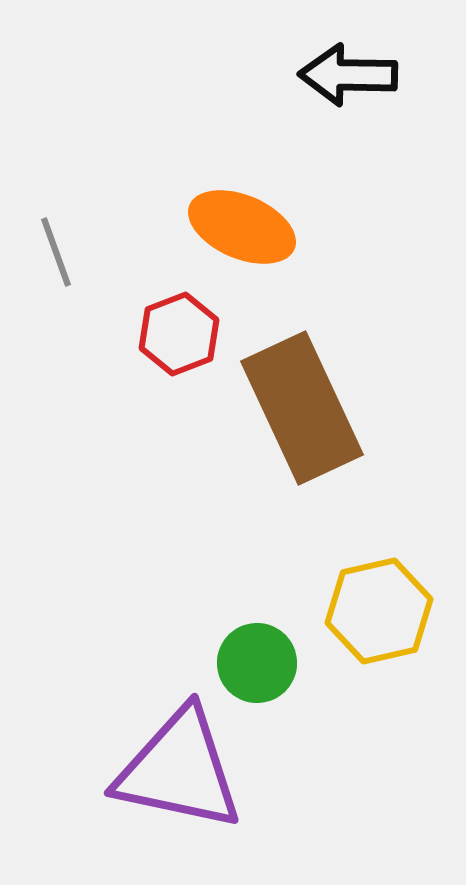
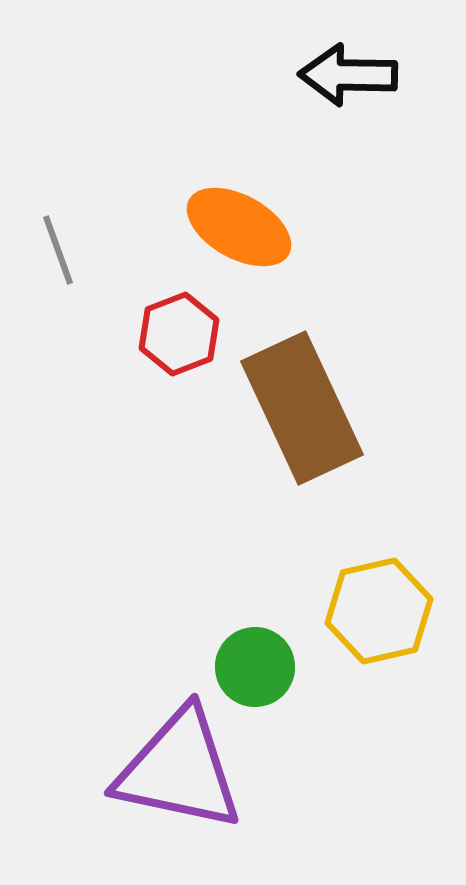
orange ellipse: moved 3 px left; rotated 6 degrees clockwise
gray line: moved 2 px right, 2 px up
green circle: moved 2 px left, 4 px down
